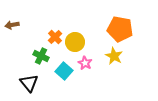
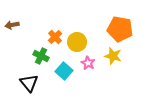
yellow circle: moved 2 px right
yellow star: moved 1 px left; rotated 12 degrees counterclockwise
pink star: moved 3 px right
